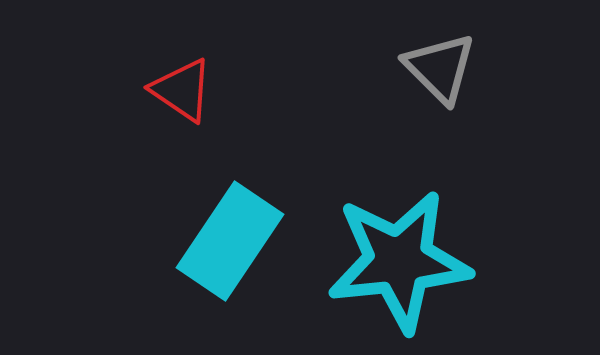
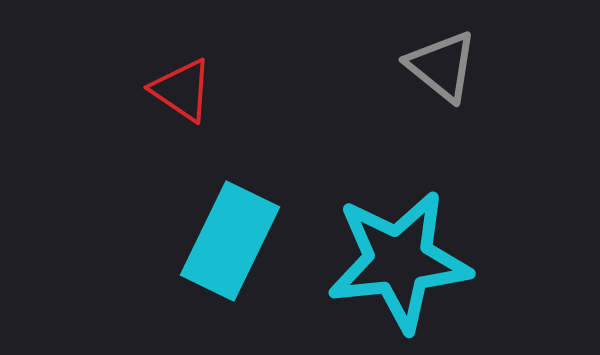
gray triangle: moved 2 px right, 2 px up; rotated 6 degrees counterclockwise
cyan rectangle: rotated 8 degrees counterclockwise
